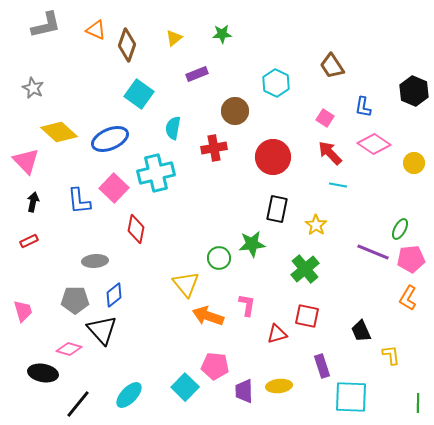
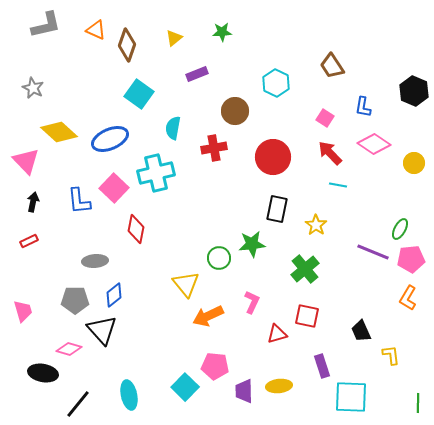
green star at (222, 34): moved 2 px up
pink L-shape at (247, 305): moved 5 px right, 3 px up; rotated 15 degrees clockwise
orange arrow at (208, 316): rotated 44 degrees counterclockwise
cyan ellipse at (129, 395): rotated 56 degrees counterclockwise
